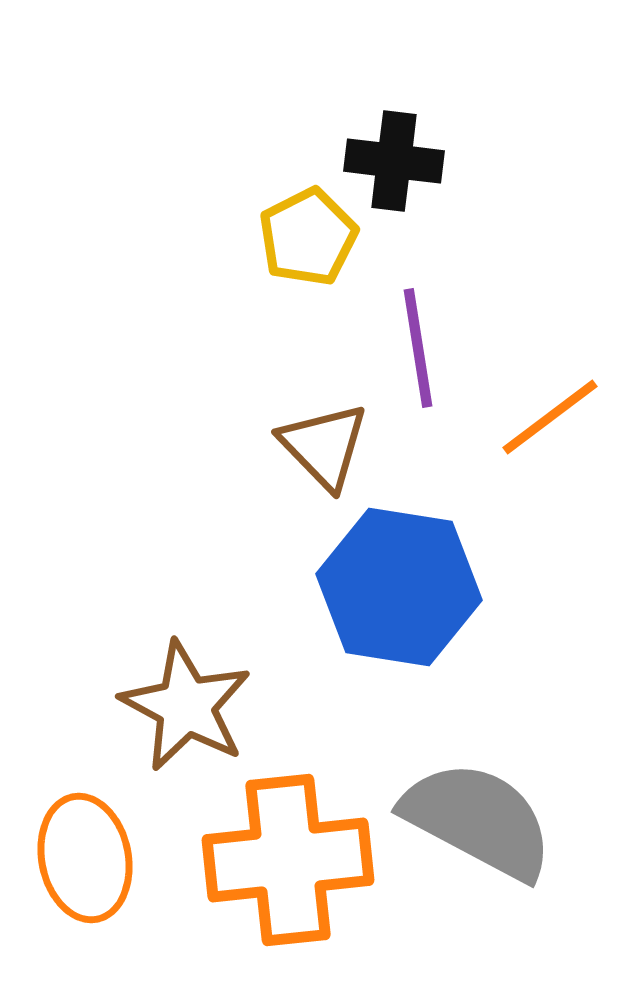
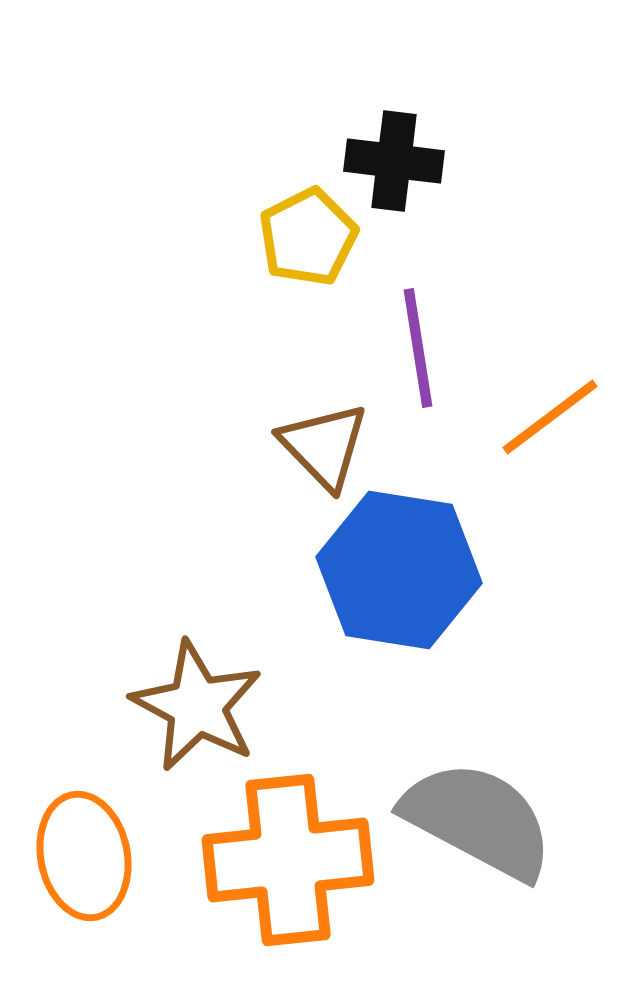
blue hexagon: moved 17 px up
brown star: moved 11 px right
orange ellipse: moved 1 px left, 2 px up
